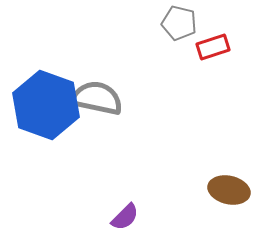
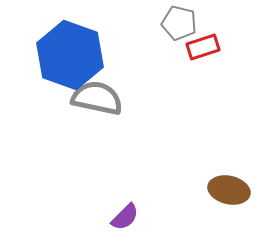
red rectangle: moved 10 px left
blue hexagon: moved 24 px right, 50 px up
